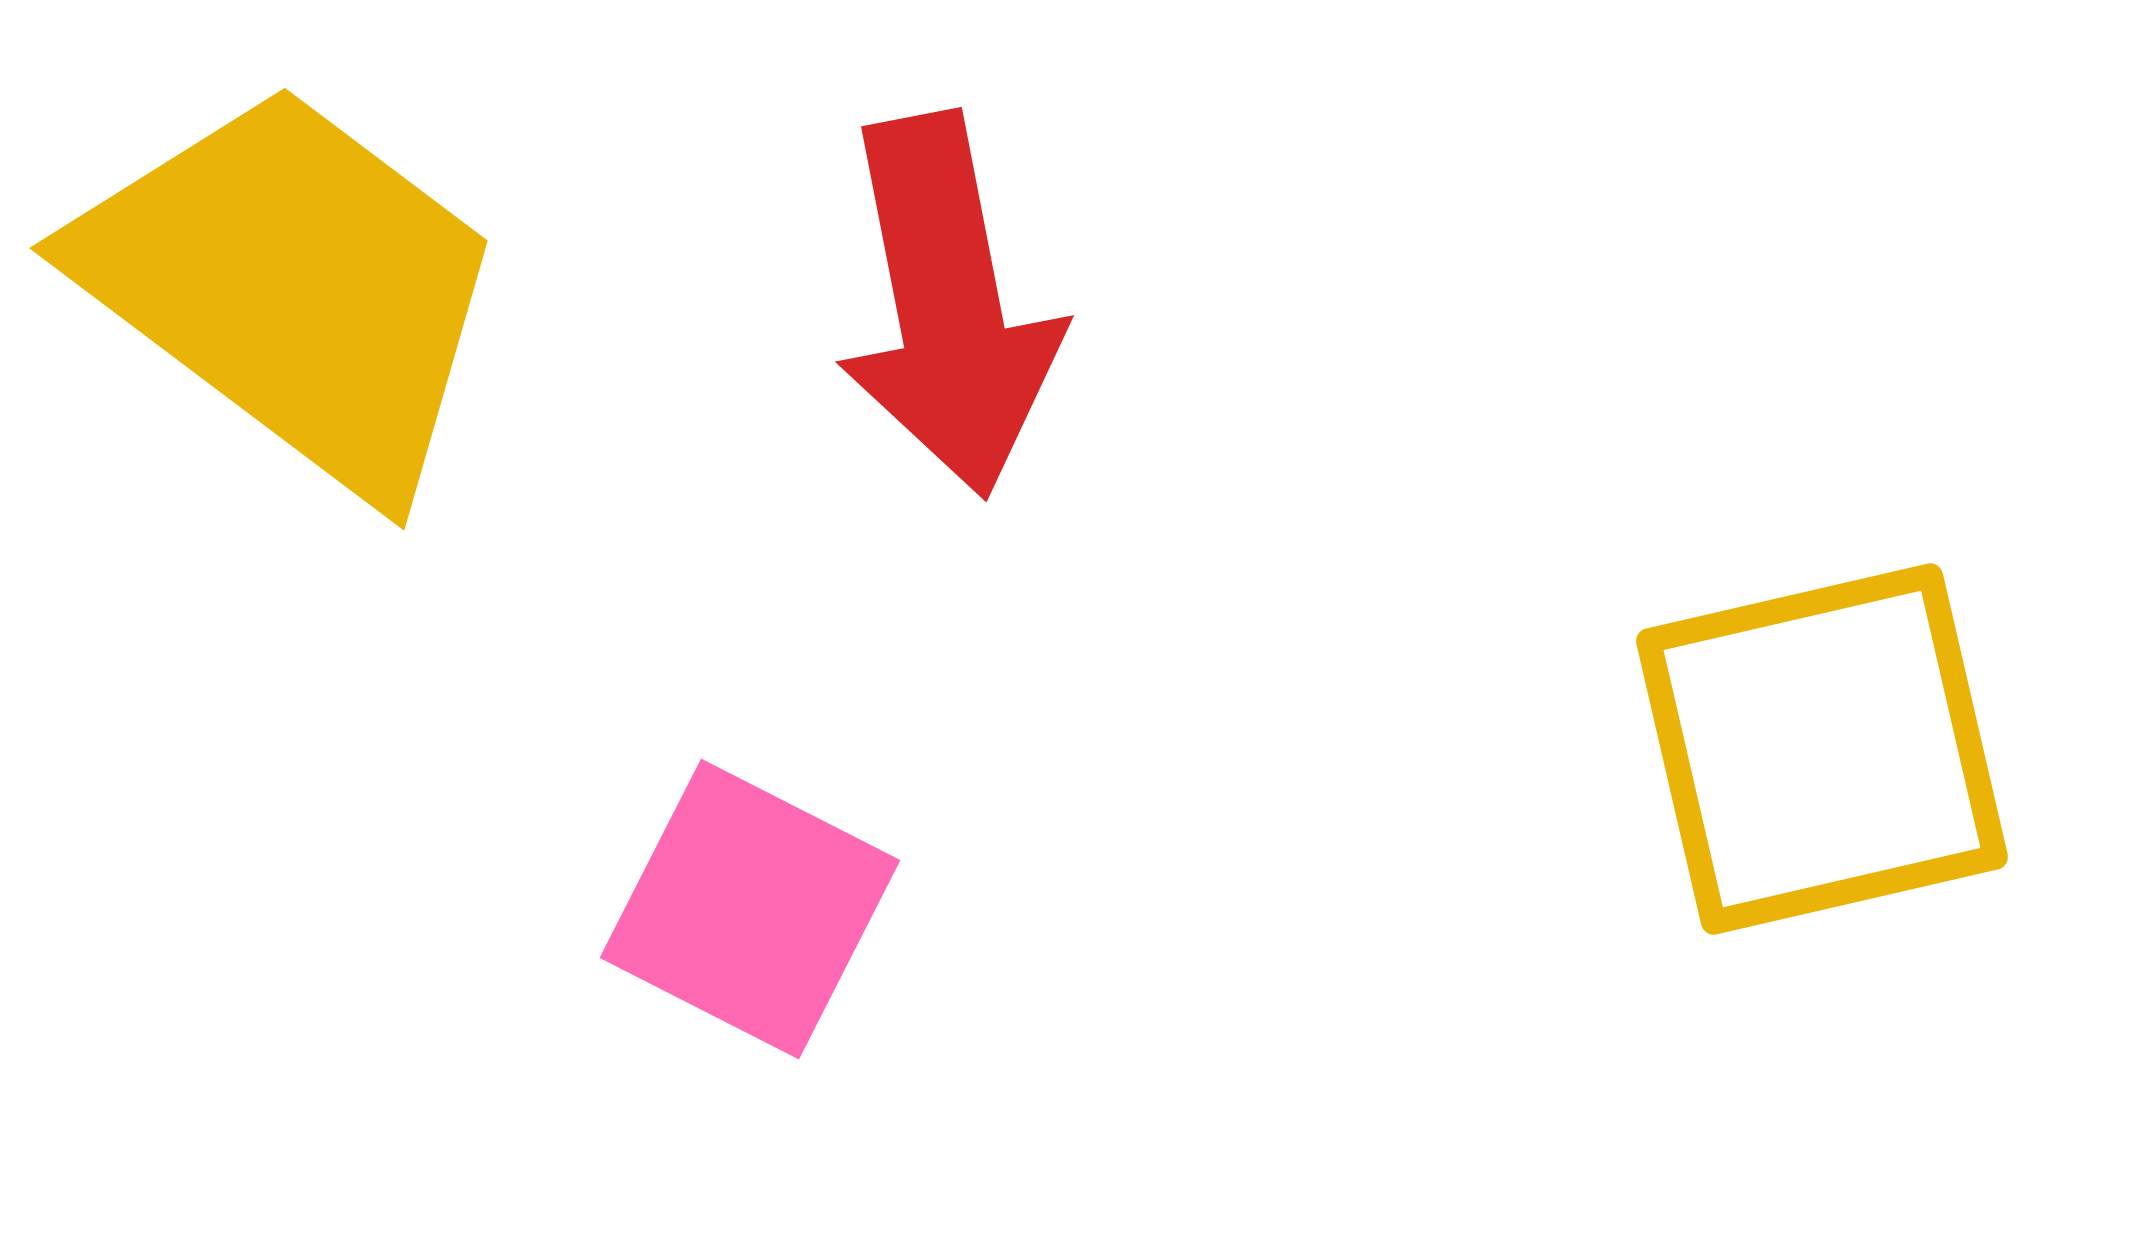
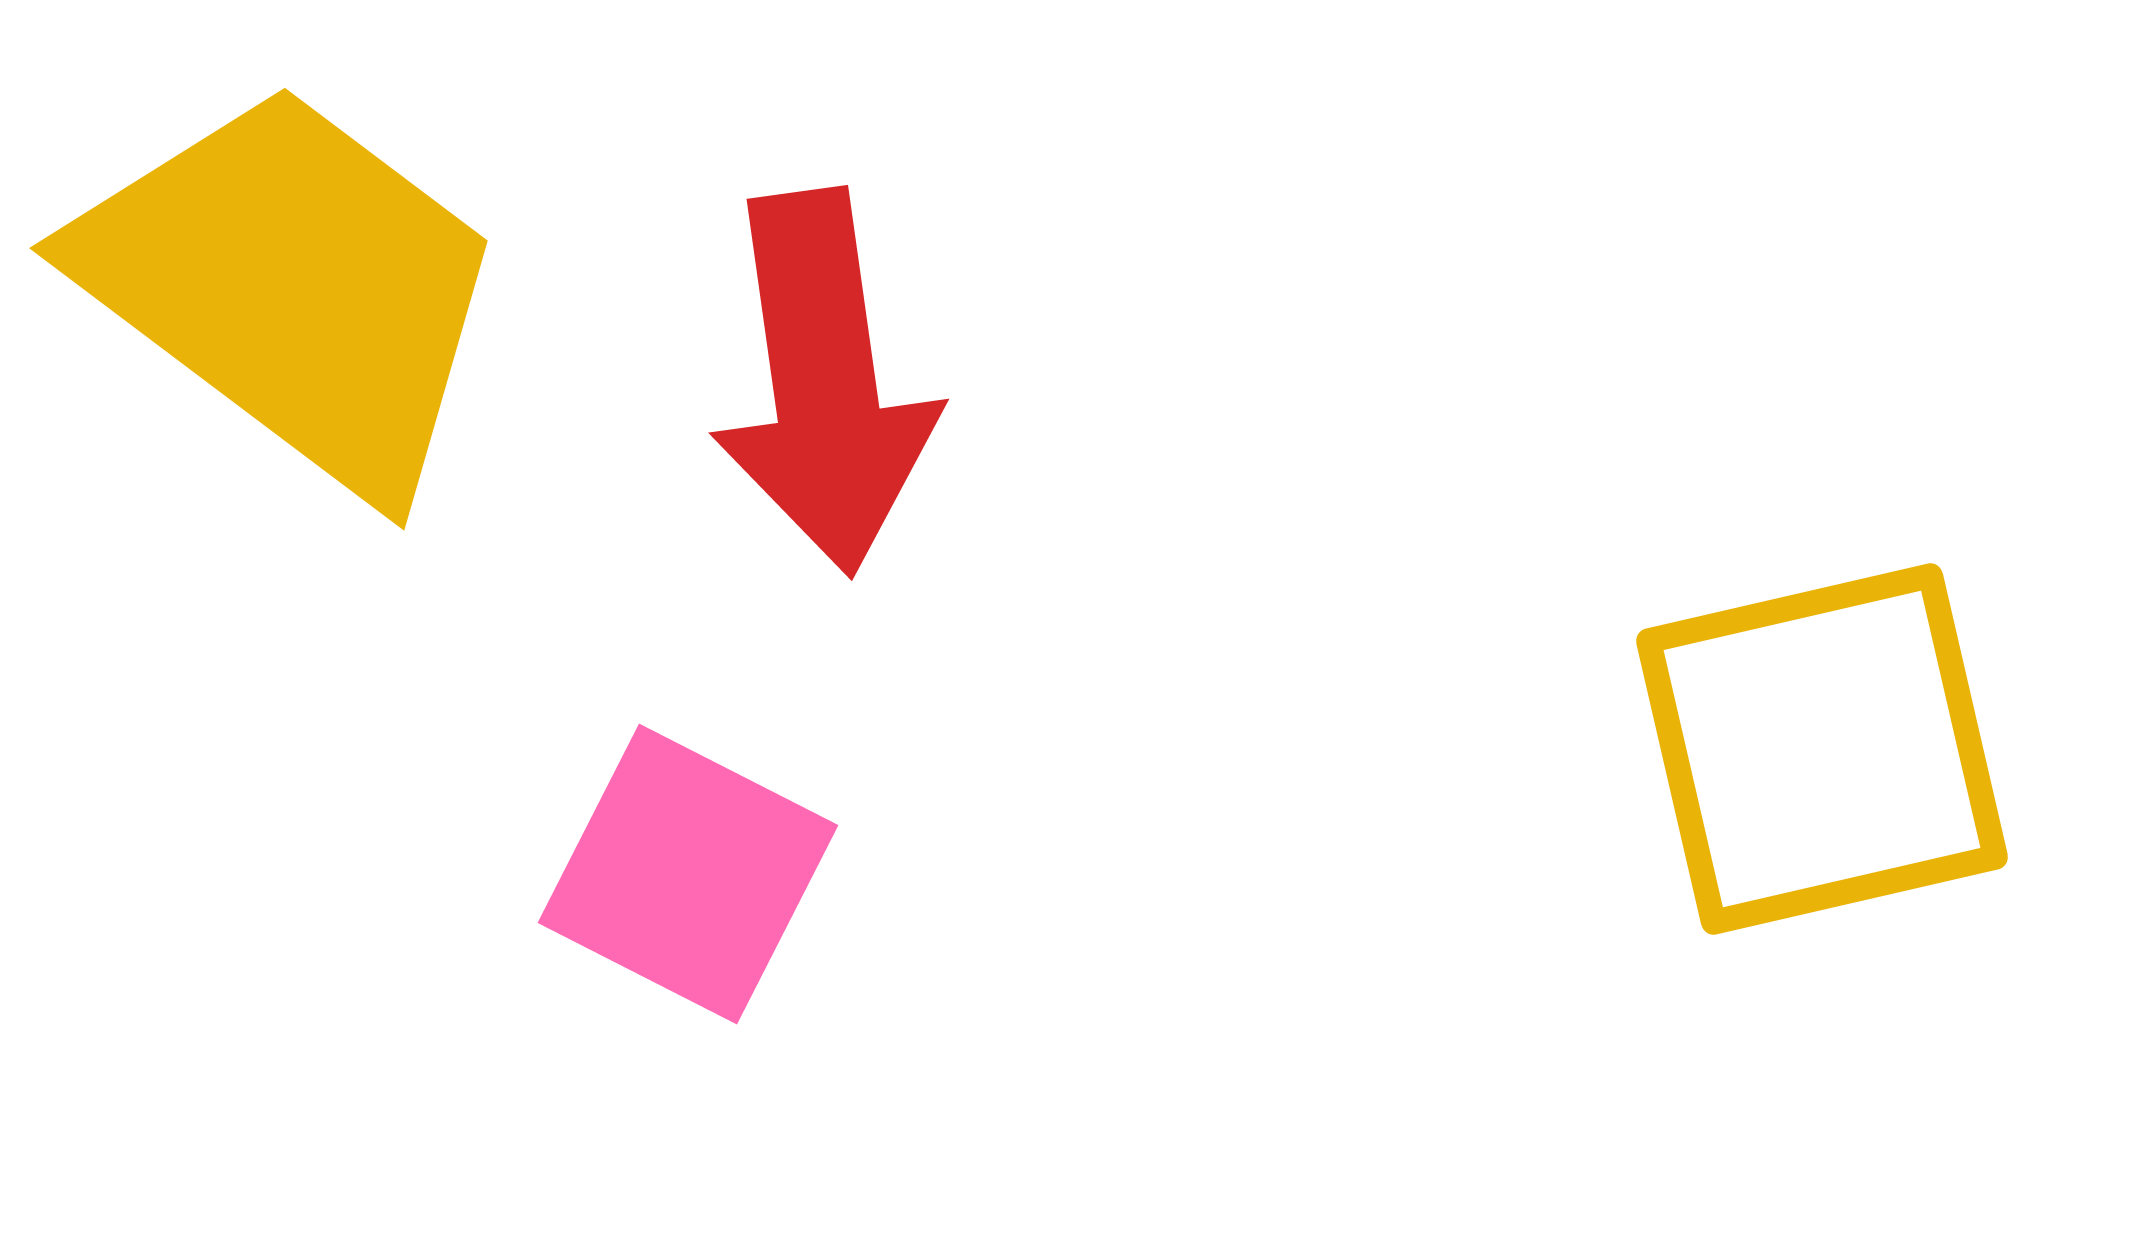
red arrow: moved 124 px left, 77 px down; rotated 3 degrees clockwise
pink square: moved 62 px left, 35 px up
